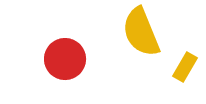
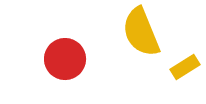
yellow rectangle: rotated 28 degrees clockwise
